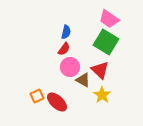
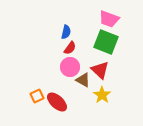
pink trapezoid: rotated 15 degrees counterclockwise
green square: rotated 10 degrees counterclockwise
red semicircle: moved 6 px right, 1 px up
